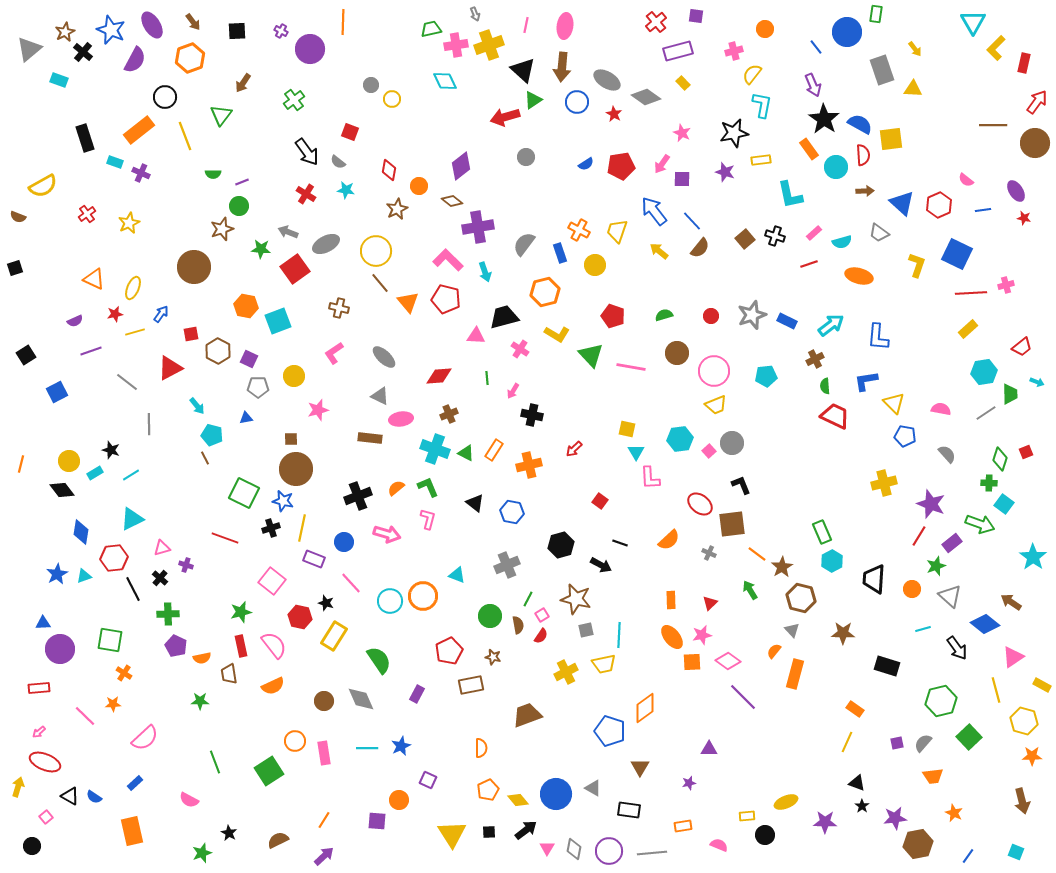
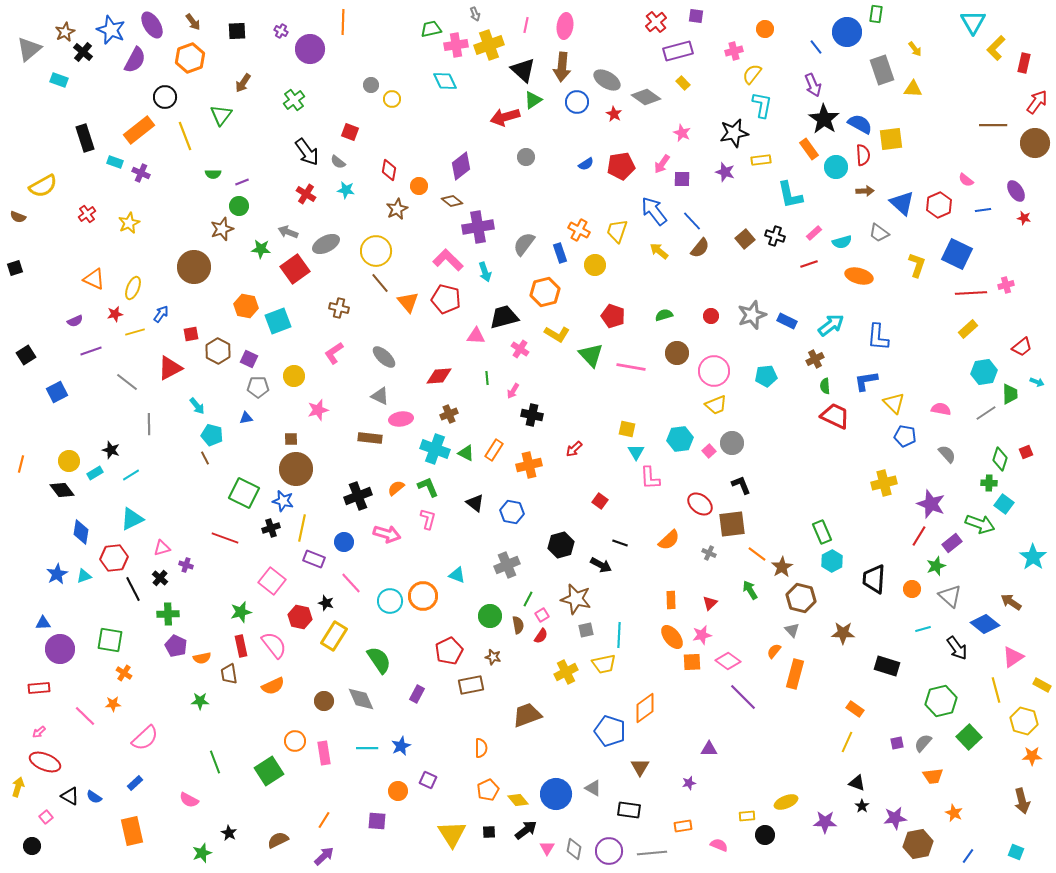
orange circle at (399, 800): moved 1 px left, 9 px up
